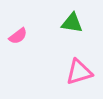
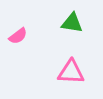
pink triangle: moved 8 px left; rotated 20 degrees clockwise
